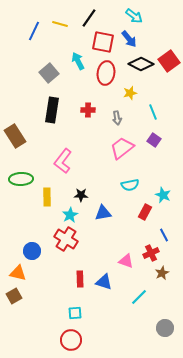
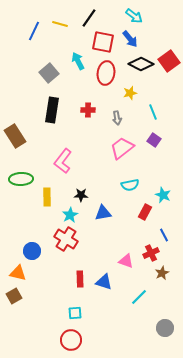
blue arrow at (129, 39): moved 1 px right
